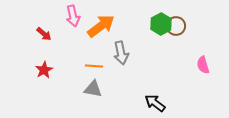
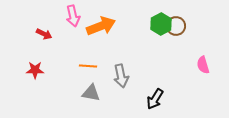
orange arrow: rotated 16 degrees clockwise
red arrow: rotated 14 degrees counterclockwise
gray arrow: moved 23 px down
orange line: moved 6 px left
red star: moved 9 px left; rotated 30 degrees clockwise
gray triangle: moved 2 px left, 4 px down
black arrow: moved 4 px up; rotated 95 degrees counterclockwise
